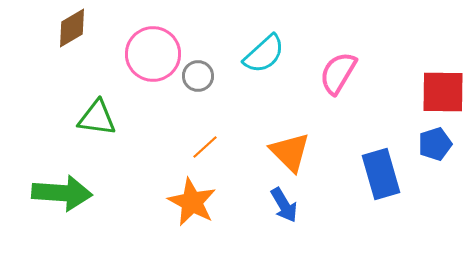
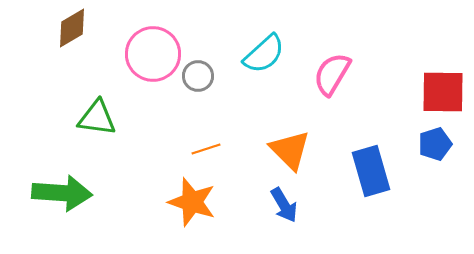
pink semicircle: moved 6 px left, 1 px down
orange line: moved 1 px right, 2 px down; rotated 24 degrees clockwise
orange triangle: moved 2 px up
blue rectangle: moved 10 px left, 3 px up
orange star: rotated 9 degrees counterclockwise
